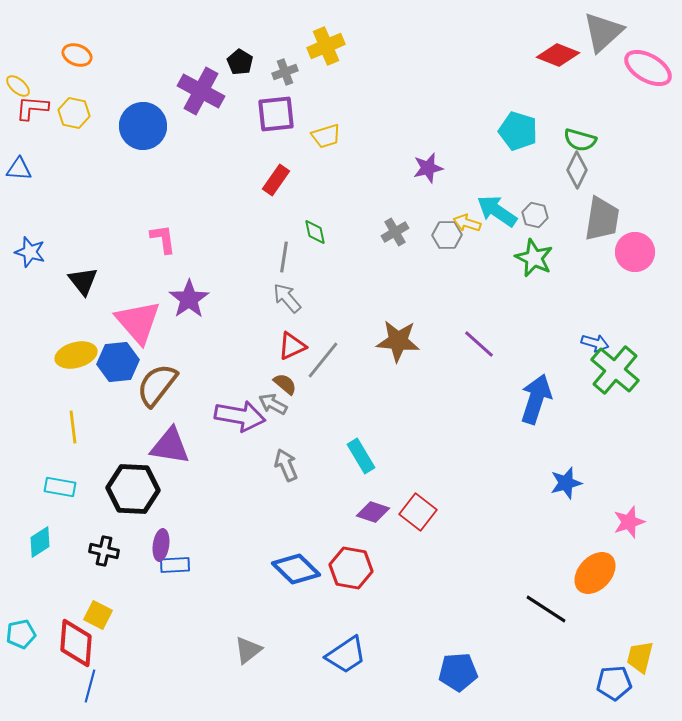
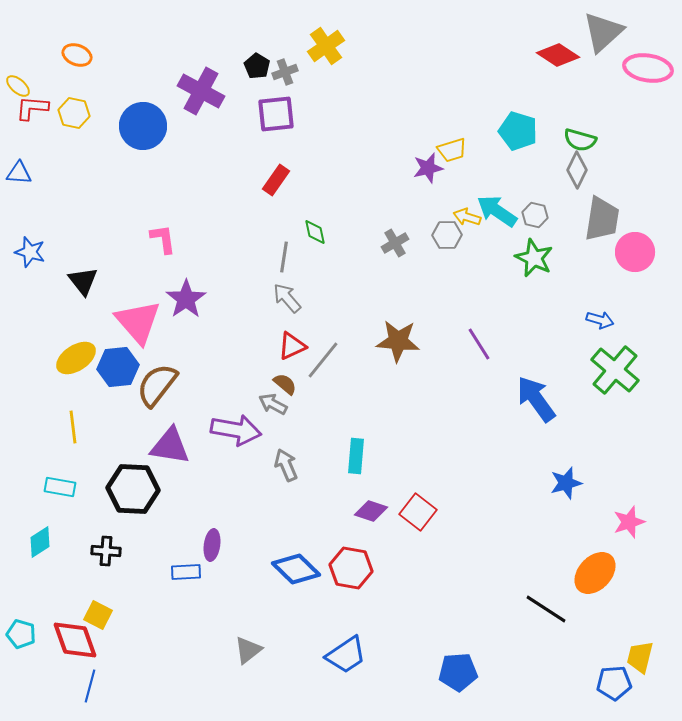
yellow cross at (326, 46): rotated 12 degrees counterclockwise
red diamond at (558, 55): rotated 12 degrees clockwise
black pentagon at (240, 62): moved 17 px right, 4 px down
pink ellipse at (648, 68): rotated 21 degrees counterclockwise
yellow trapezoid at (326, 136): moved 126 px right, 14 px down
blue triangle at (19, 169): moved 4 px down
yellow arrow at (467, 223): moved 6 px up
gray cross at (395, 232): moved 11 px down
purple star at (189, 299): moved 3 px left
blue arrow at (595, 343): moved 5 px right, 23 px up
purple line at (479, 344): rotated 16 degrees clockwise
yellow ellipse at (76, 355): moved 3 px down; rotated 18 degrees counterclockwise
blue hexagon at (118, 362): moved 5 px down
blue arrow at (536, 399): rotated 54 degrees counterclockwise
purple arrow at (240, 416): moved 4 px left, 14 px down
cyan rectangle at (361, 456): moved 5 px left; rotated 36 degrees clockwise
purple diamond at (373, 512): moved 2 px left, 1 px up
purple ellipse at (161, 545): moved 51 px right
black cross at (104, 551): moved 2 px right; rotated 8 degrees counterclockwise
blue rectangle at (175, 565): moved 11 px right, 7 px down
cyan pentagon at (21, 634): rotated 28 degrees clockwise
red diamond at (76, 643): moved 1 px left, 3 px up; rotated 24 degrees counterclockwise
